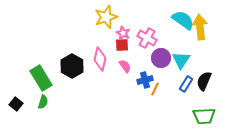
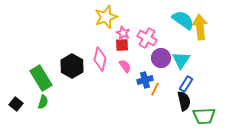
black semicircle: moved 20 px left, 20 px down; rotated 144 degrees clockwise
